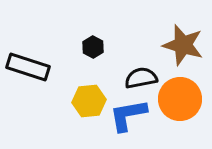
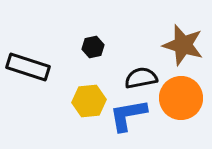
black hexagon: rotated 20 degrees clockwise
orange circle: moved 1 px right, 1 px up
